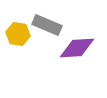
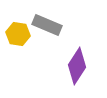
purple diamond: moved 18 px down; rotated 54 degrees counterclockwise
